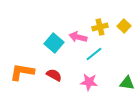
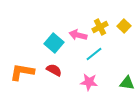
yellow cross: rotated 14 degrees counterclockwise
pink arrow: moved 2 px up
red semicircle: moved 5 px up
